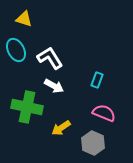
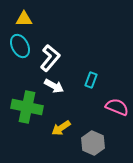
yellow triangle: rotated 18 degrees counterclockwise
cyan ellipse: moved 4 px right, 4 px up
white L-shape: rotated 72 degrees clockwise
cyan rectangle: moved 6 px left
pink semicircle: moved 13 px right, 6 px up
